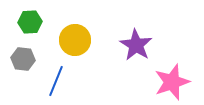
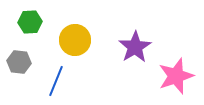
purple star: moved 1 px left, 2 px down; rotated 8 degrees clockwise
gray hexagon: moved 4 px left, 3 px down
pink star: moved 4 px right, 6 px up
